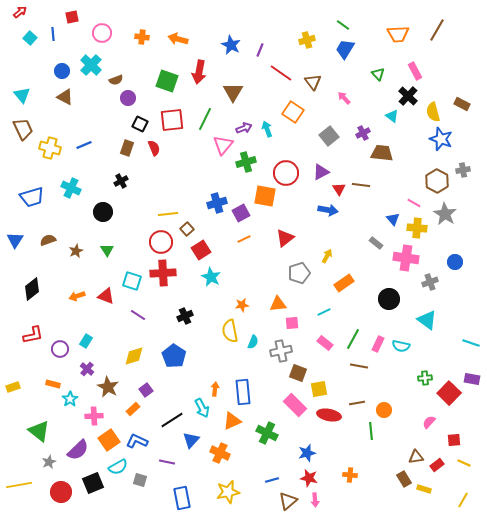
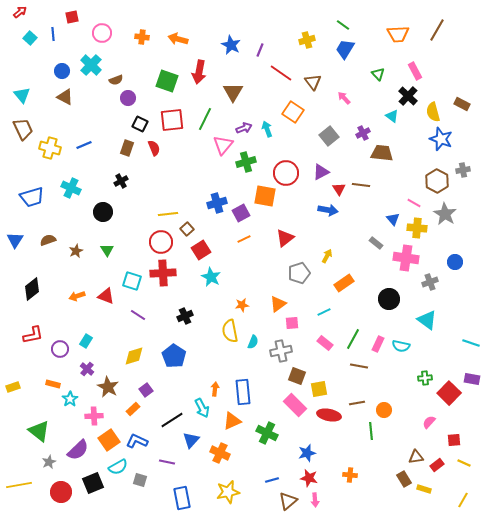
orange triangle at (278, 304): rotated 30 degrees counterclockwise
brown square at (298, 373): moved 1 px left, 3 px down
